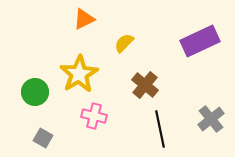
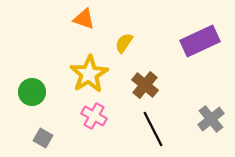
orange triangle: rotated 45 degrees clockwise
yellow semicircle: rotated 10 degrees counterclockwise
yellow star: moved 10 px right
green circle: moved 3 px left
pink cross: rotated 15 degrees clockwise
black line: moved 7 px left; rotated 15 degrees counterclockwise
